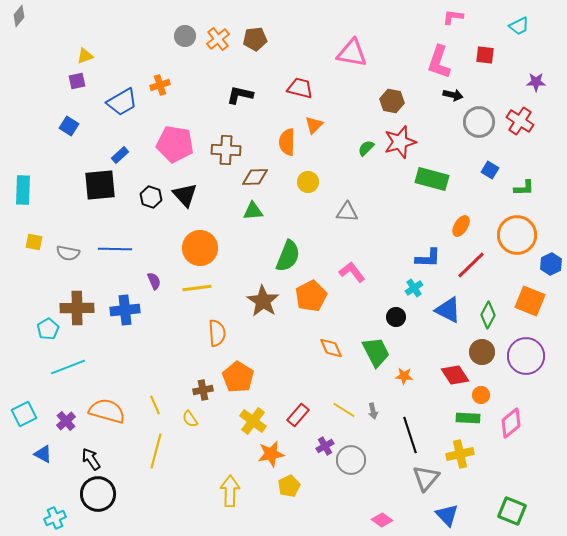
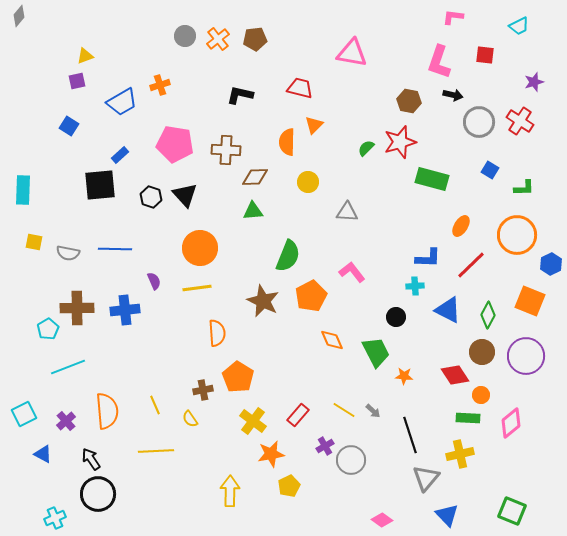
purple star at (536, 82): moved 2 px left; rotated 18 degrees counterclockwise
brown hexagon at (392, 101): moved 17 px right
cyan cross at (414, 288): moved 1 px right, 2 px up; rotated 30 degrees clockwise
brown star at (263, 301): rotated 8 degrees counterclockwise
orange diamond at (331, 348): moved 1 px right, 8 px up
orange semicircle at (107, 411): rotated 69 degrees clockwise
gray arrow at (373, 411): rotated 35 degrees counterclockwise
yellow line at (156, 451): rotated 72 degrees clockwise
